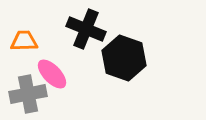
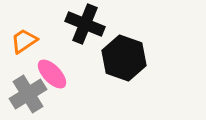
black cross: moved 1 px left, 5 px up
orange trapezoid: rotated 32 degrees counterclockwise
gray cross: rotated 21 degrees counterclockwise
